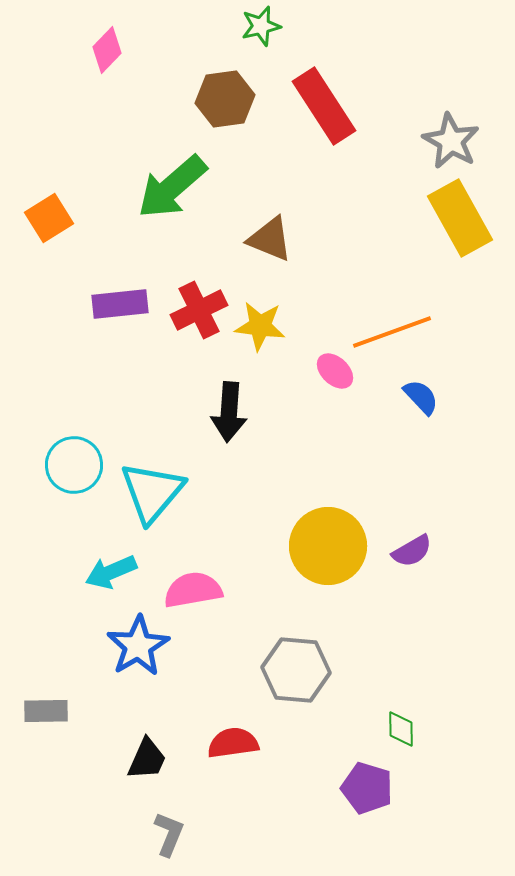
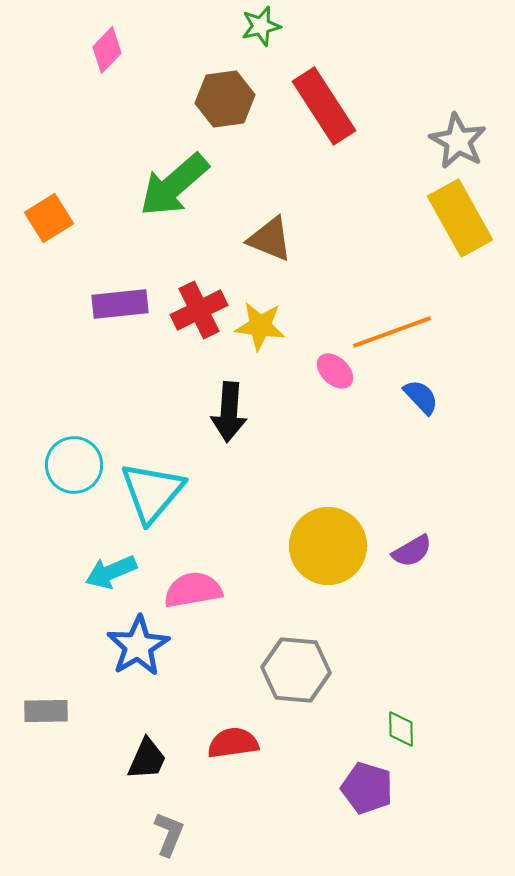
gray star: moved 7 px right
green arrow: moved 2 px right, 2 px up
